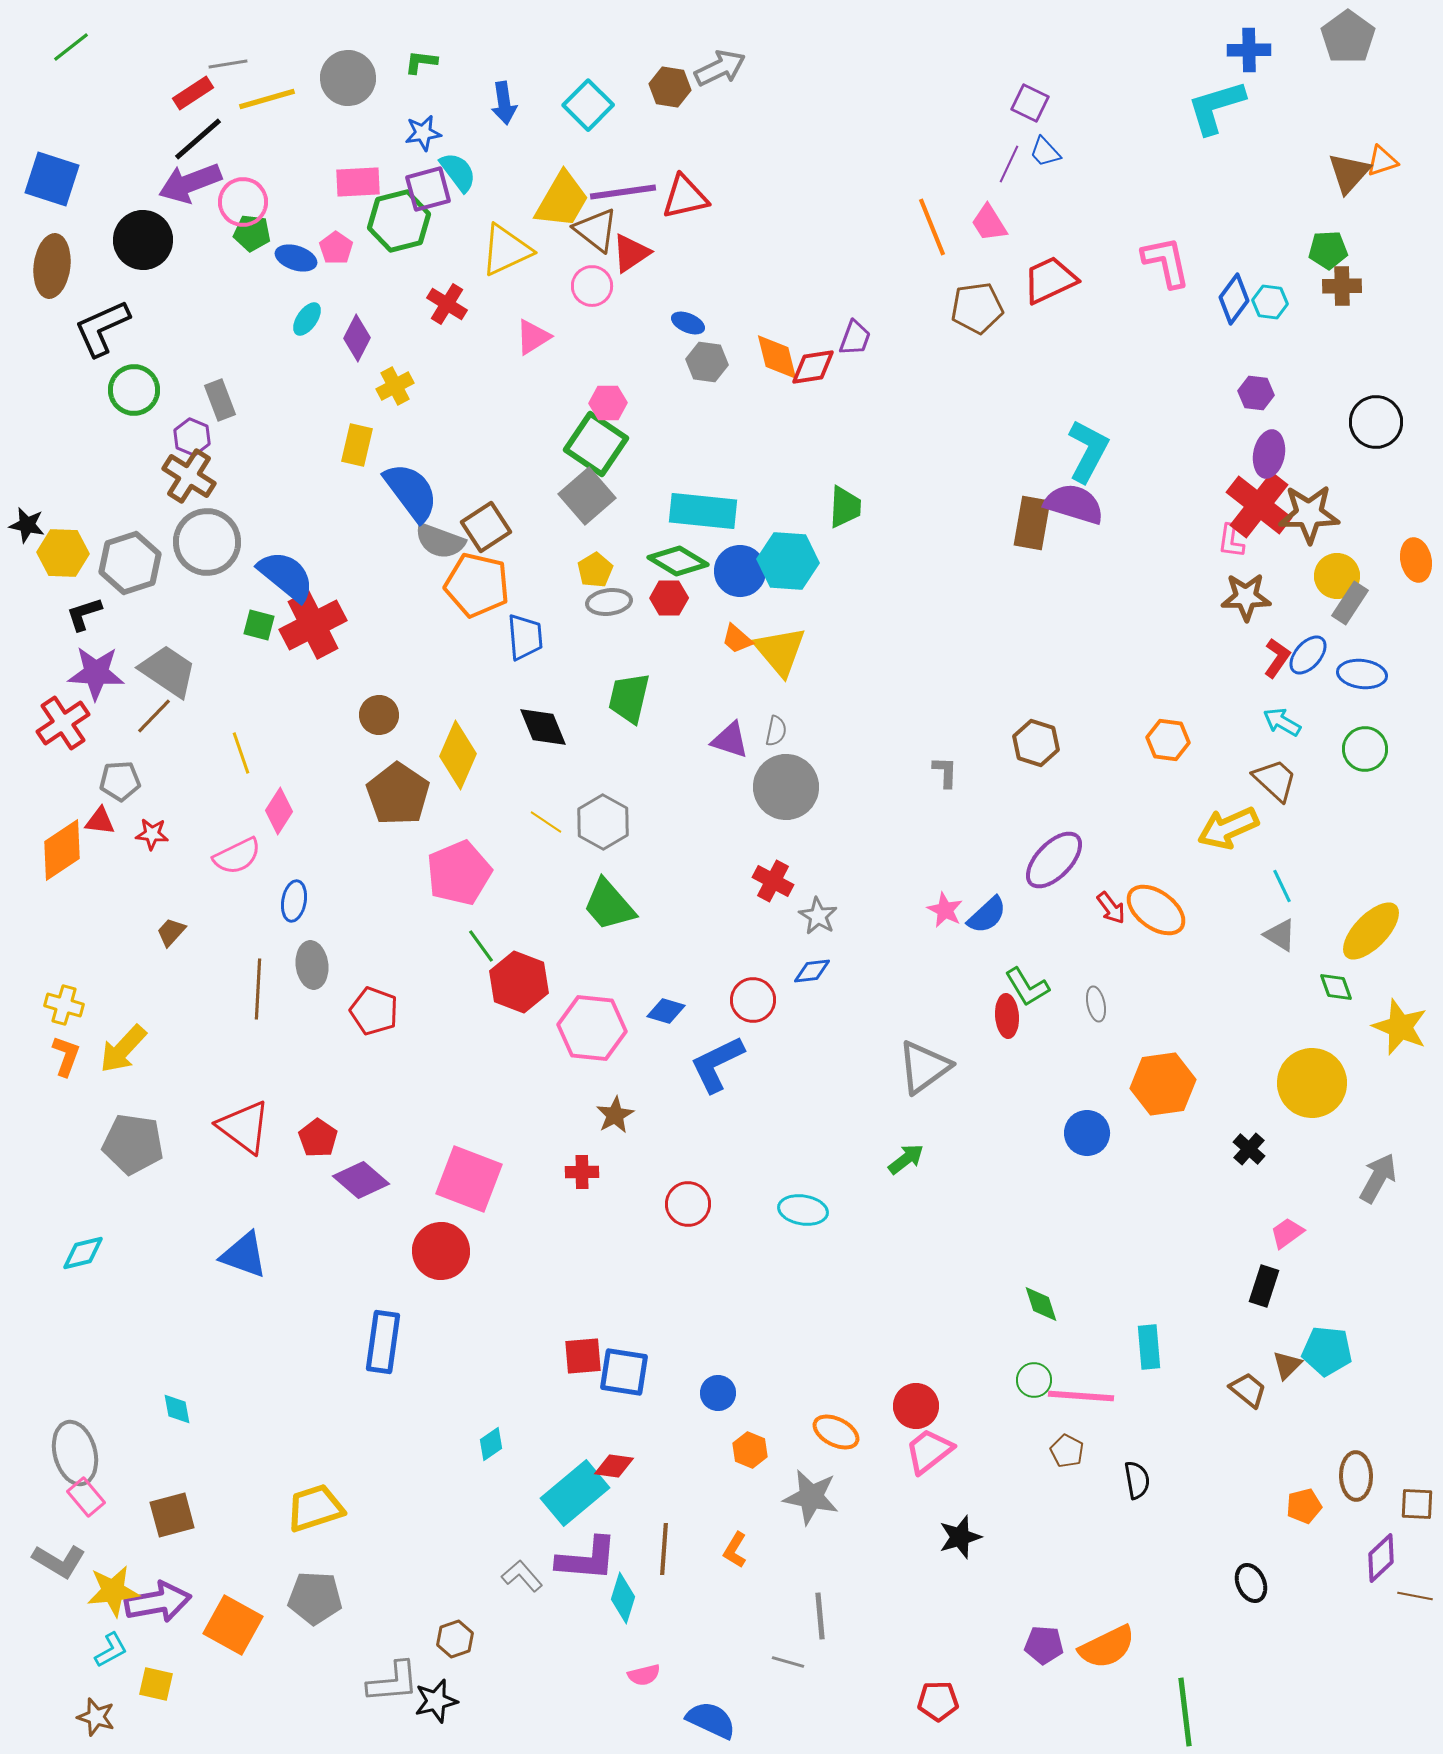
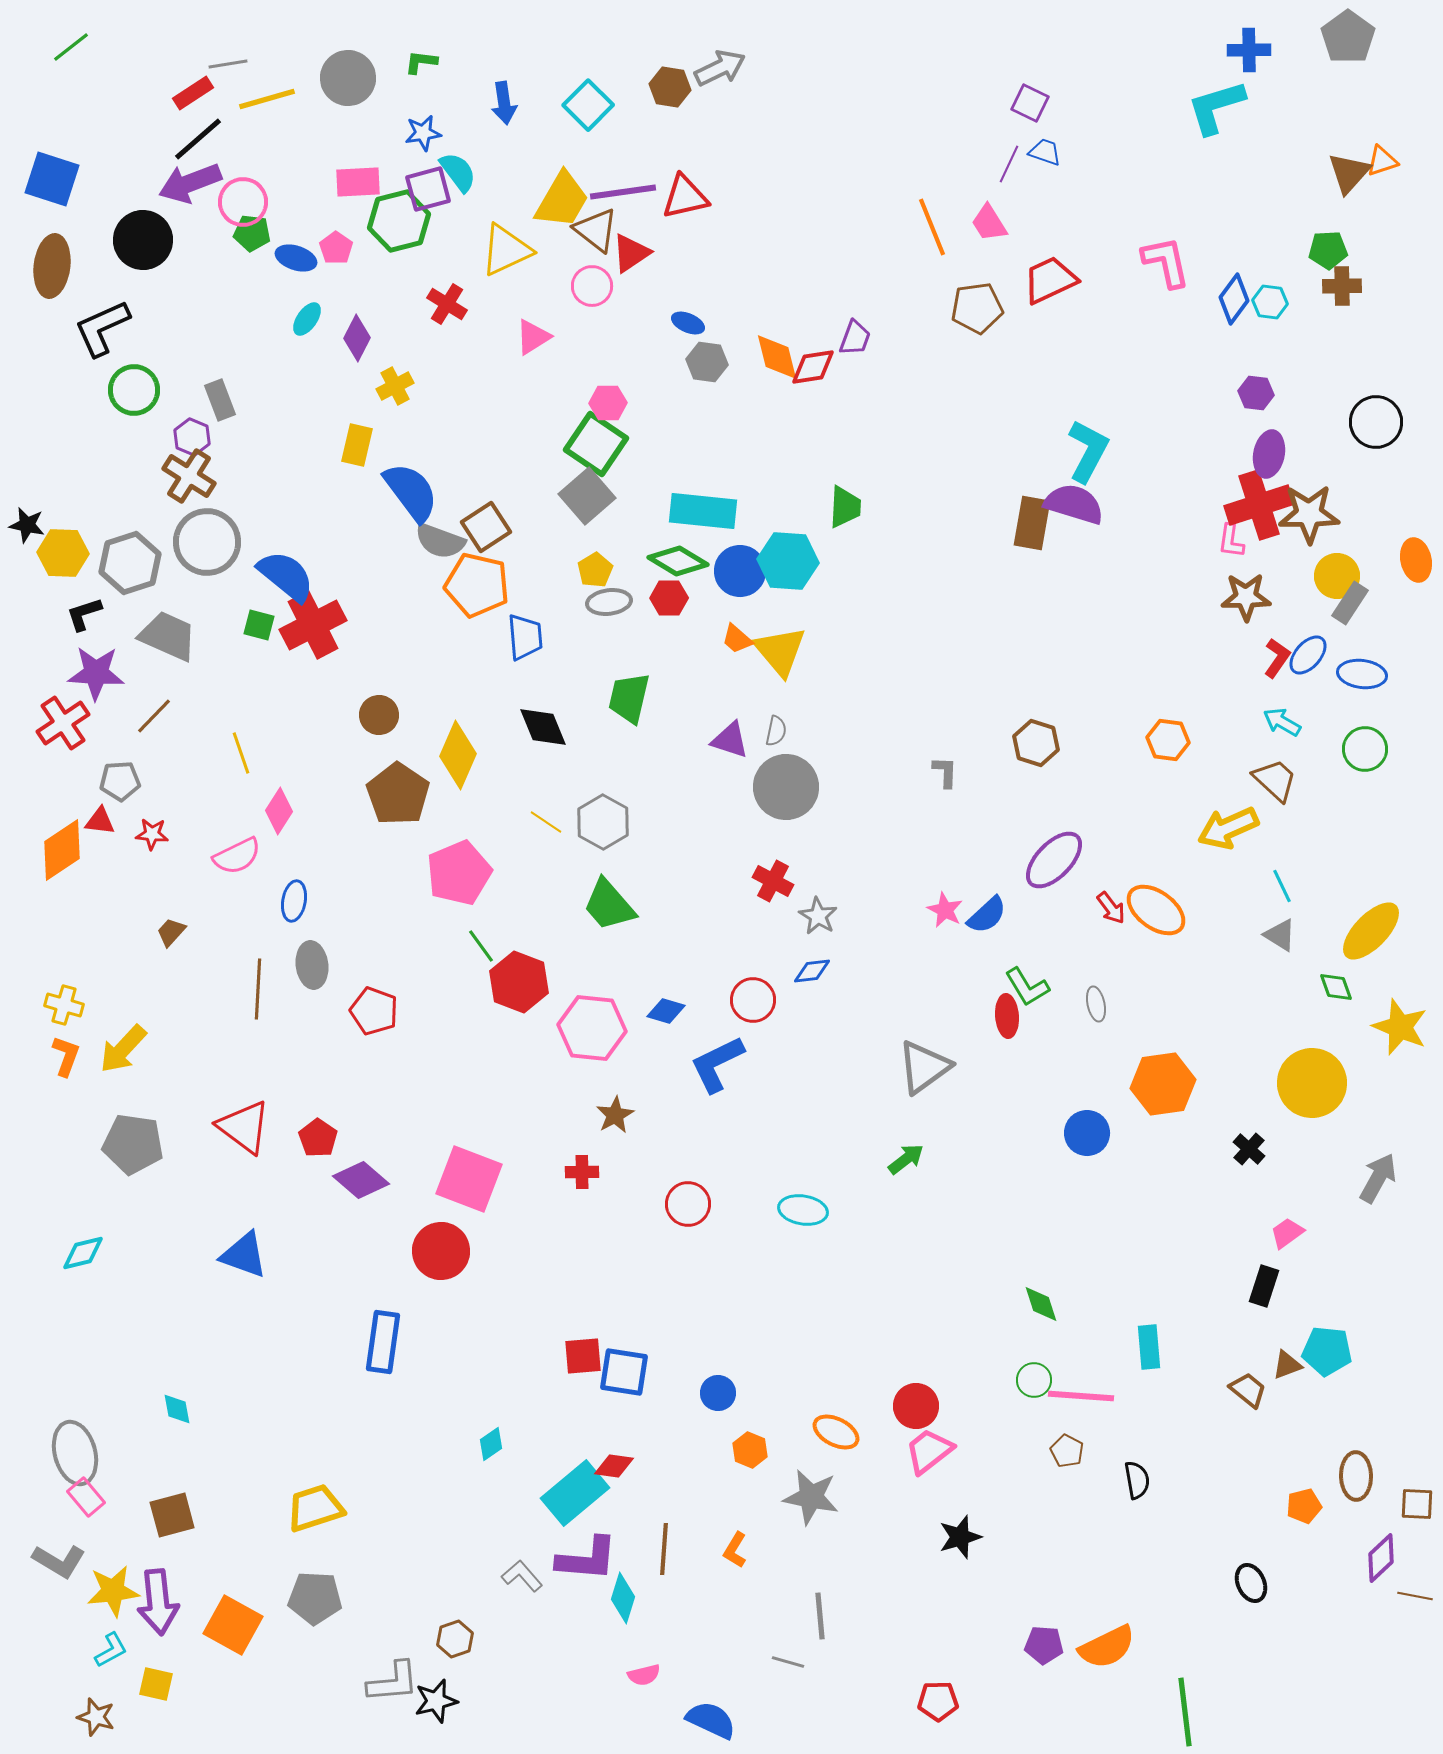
blue trapezoid at (1045, 152): rotated 152 degrees clockwise
red cross at (1259, 505): rotated 34 degrees clockwise
gray trapezoid at (168, 671): moved 35 px up; rotated 10 degrees counterclockwise
brown triangle at (1287, 1365): rotated 24 degrees clockwise
purple arrow at (158, 1602): rotated 94 degrees clockwise
